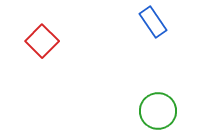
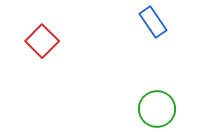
green circle: moved 1 px left, 2 px up
